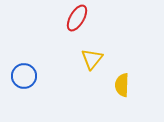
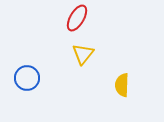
yellow triangle: moved 9 px left, 5 px up
blue circle: moved 3 px right, 2 px down
